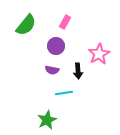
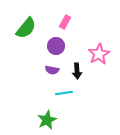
green semicircle: moved 3 px down
black arrow: moved 1 px left
